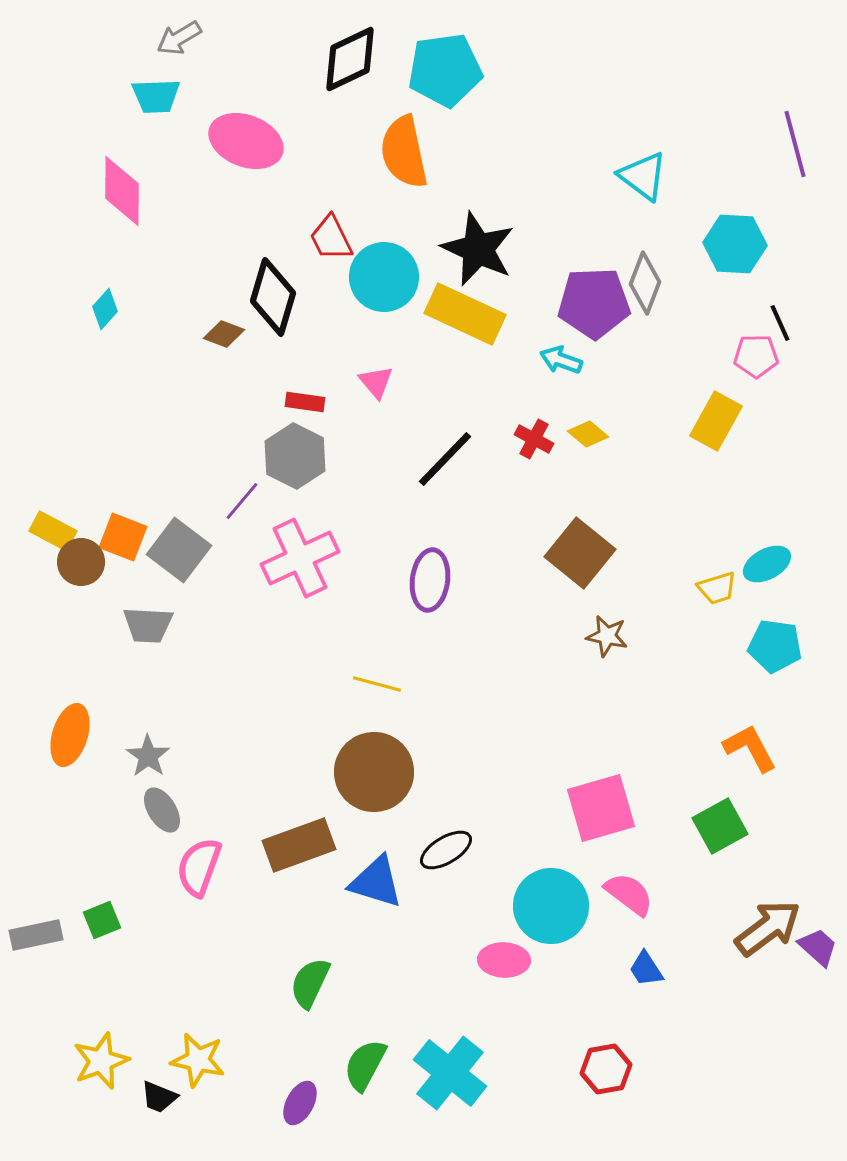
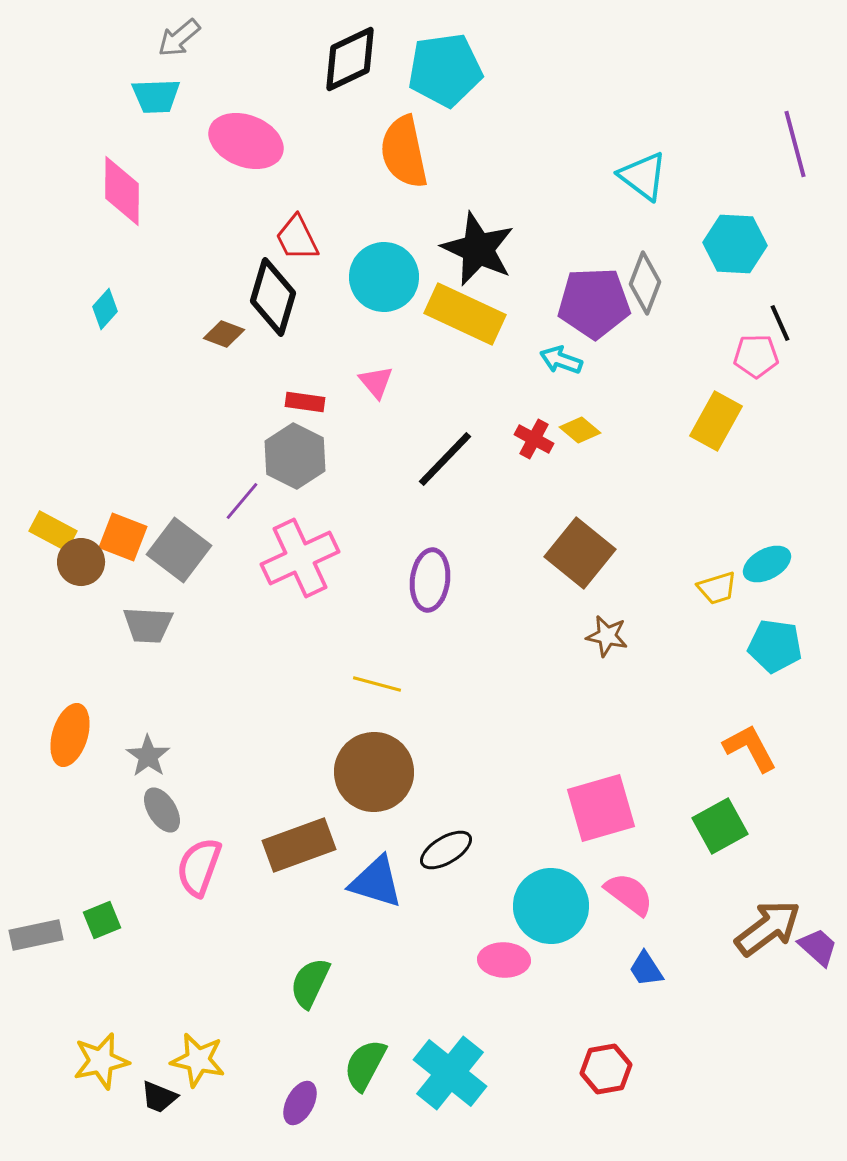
gray arrow at (179, 38): rotated 9 degrees counterclockwise
red trapezoid at (331, 238): moved 34 px left
yellow diamond at (588, 434): moved 8 px left, 4 px up
yellow star at (101, 1061): rotated 8 degrees clockwise
